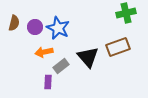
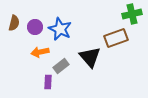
green cross: moved 6 px right, 1 px down
blue star: moved 2 px right, 1 px down
brown rectangle: moved 2 px left, 9 px up
orange arrow: moved 4 px left
black triangle: moved 2 px right
